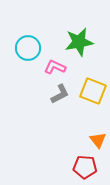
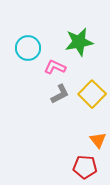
yellow square: moved 1 px left, 3 px down; rotated 24 degrees clockwise
